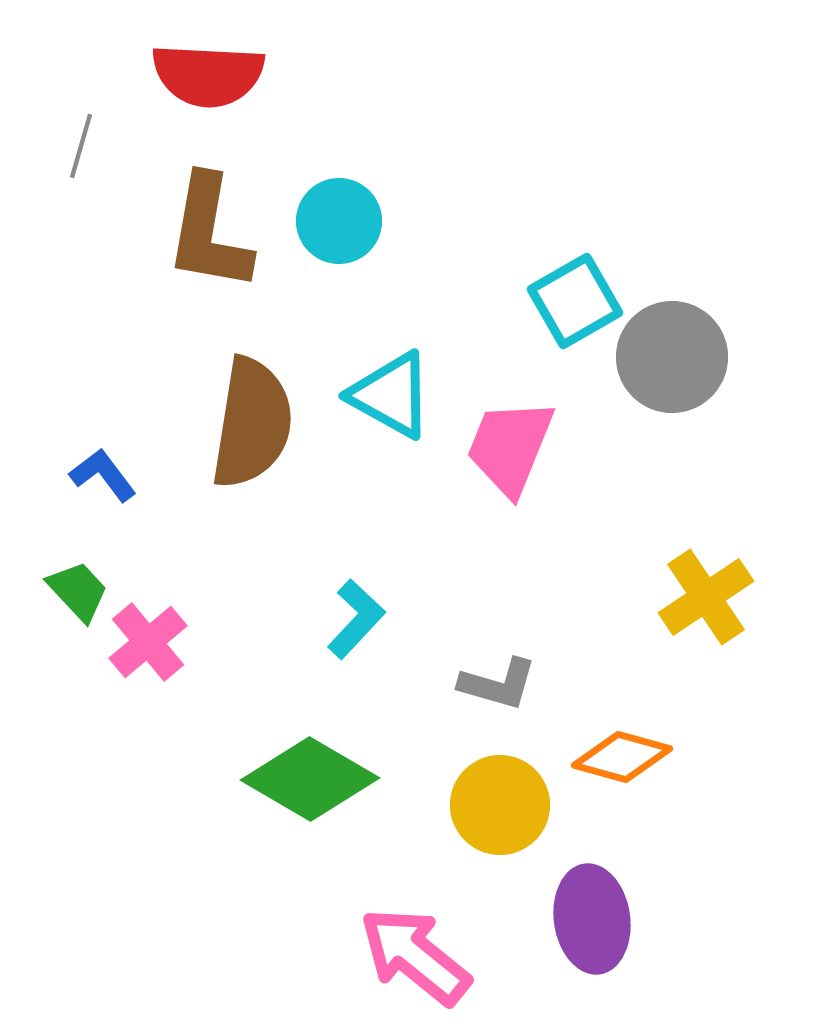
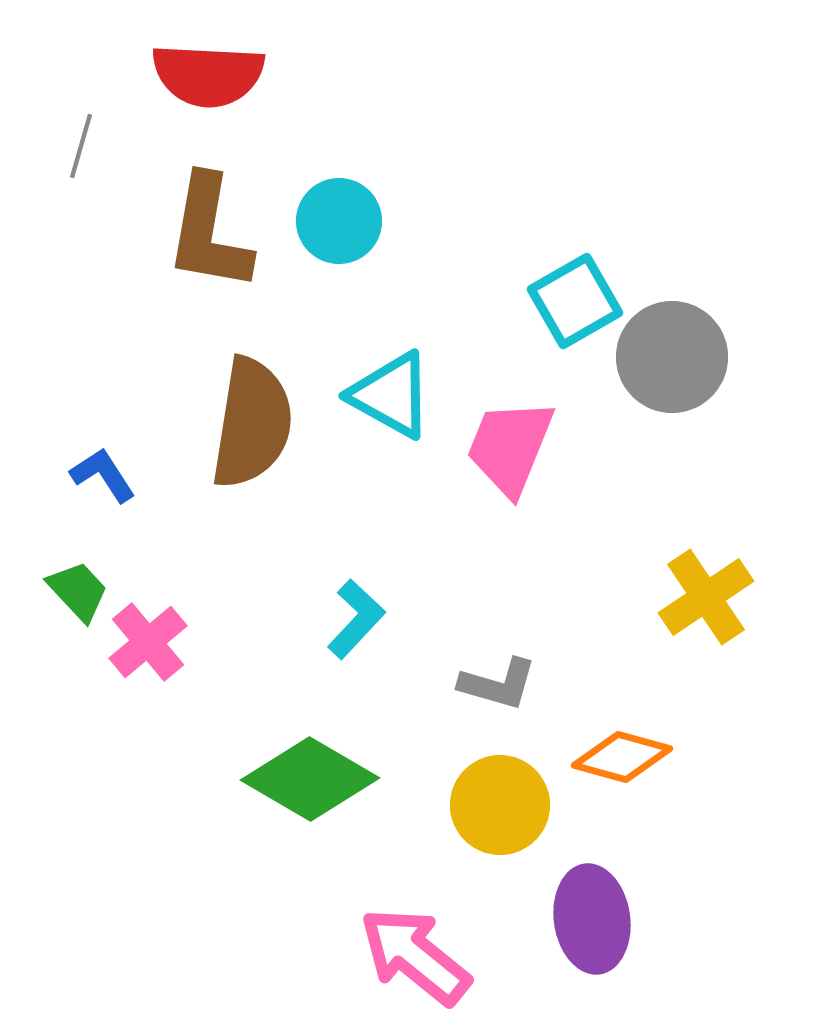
blue L-shape: rotated 4 degrees clockwise
